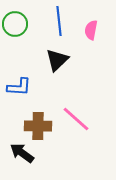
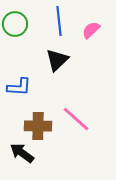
pink semicircle: rotated 36 degrees clockwise
